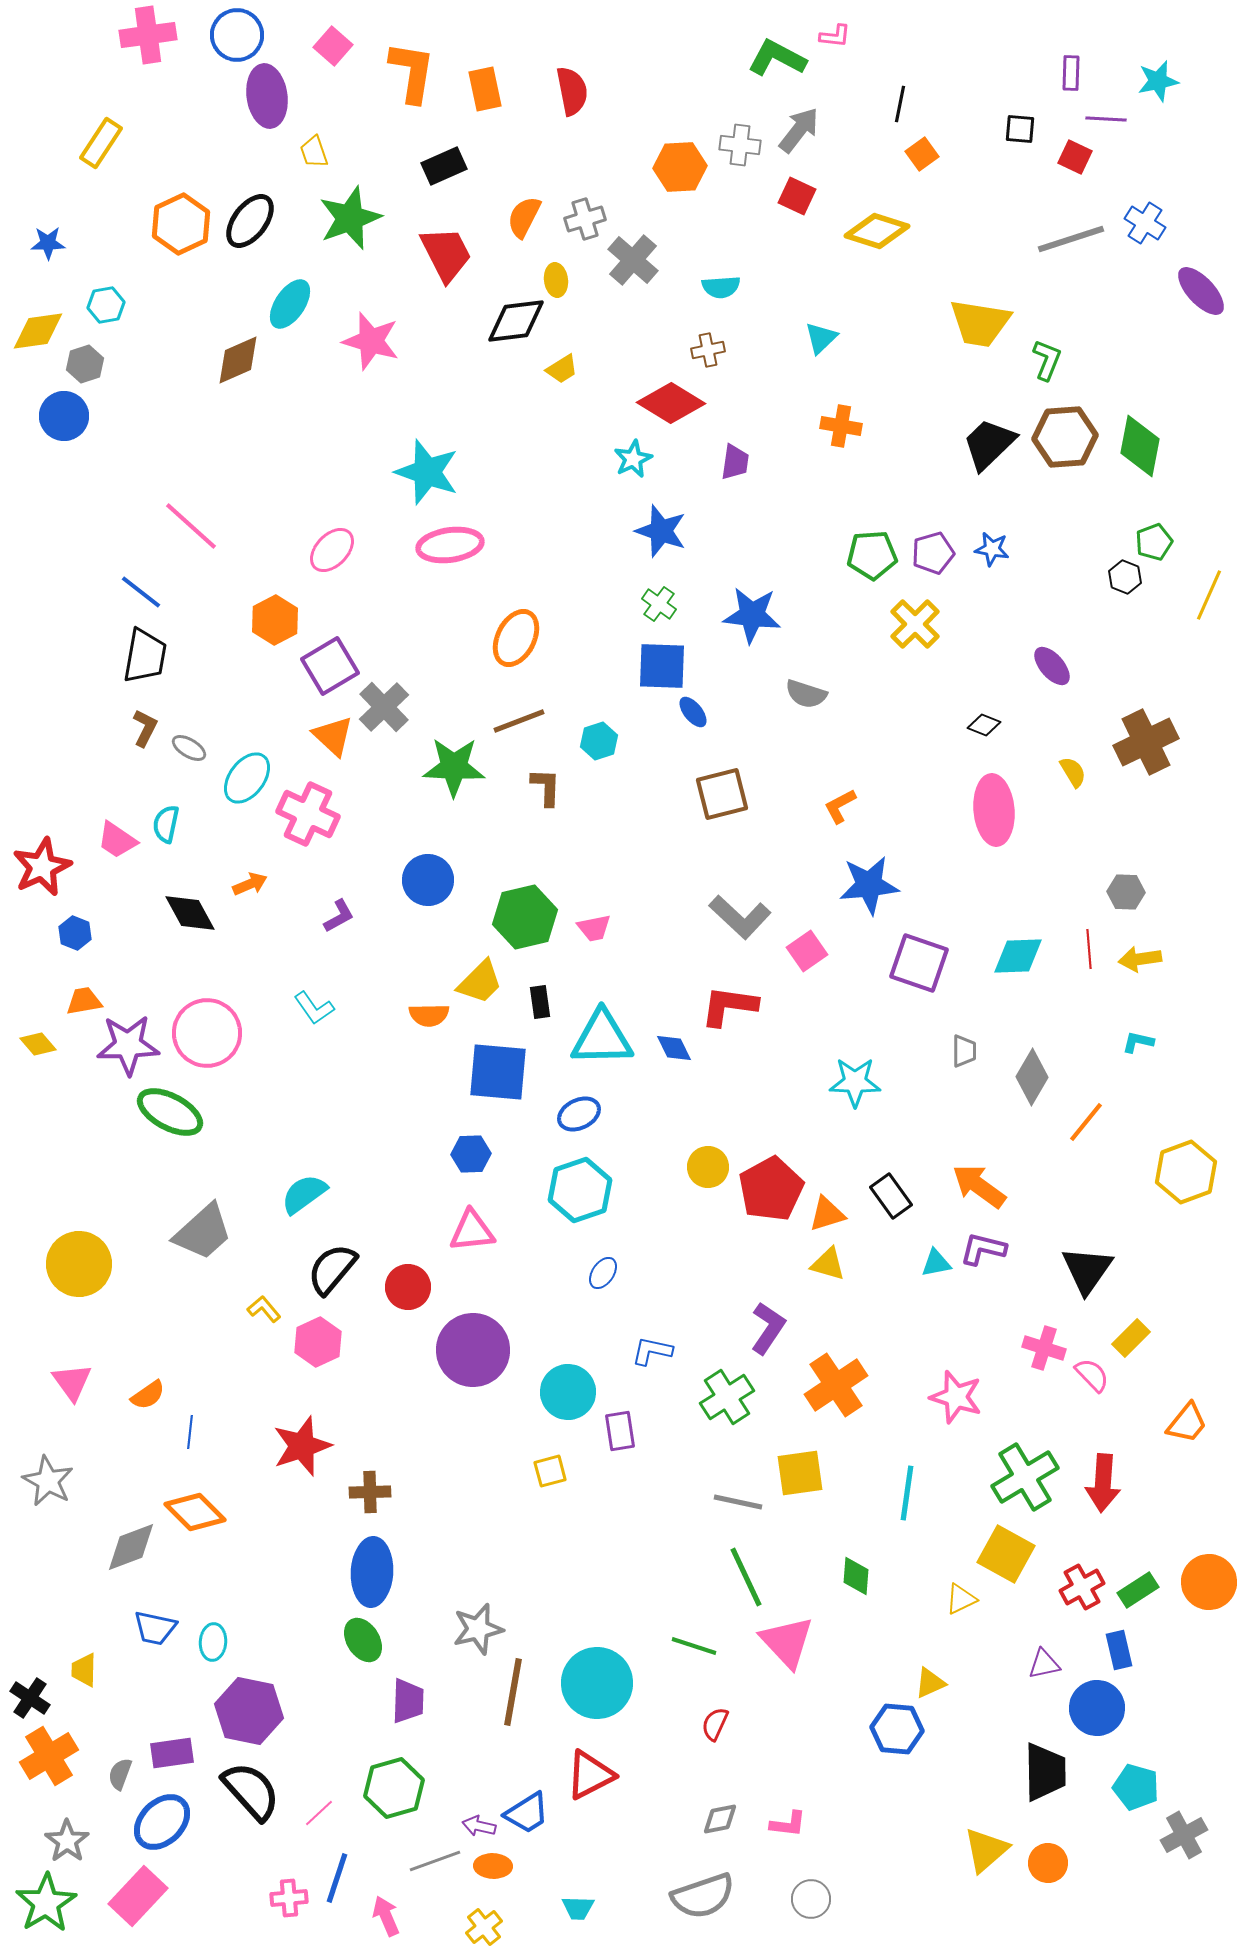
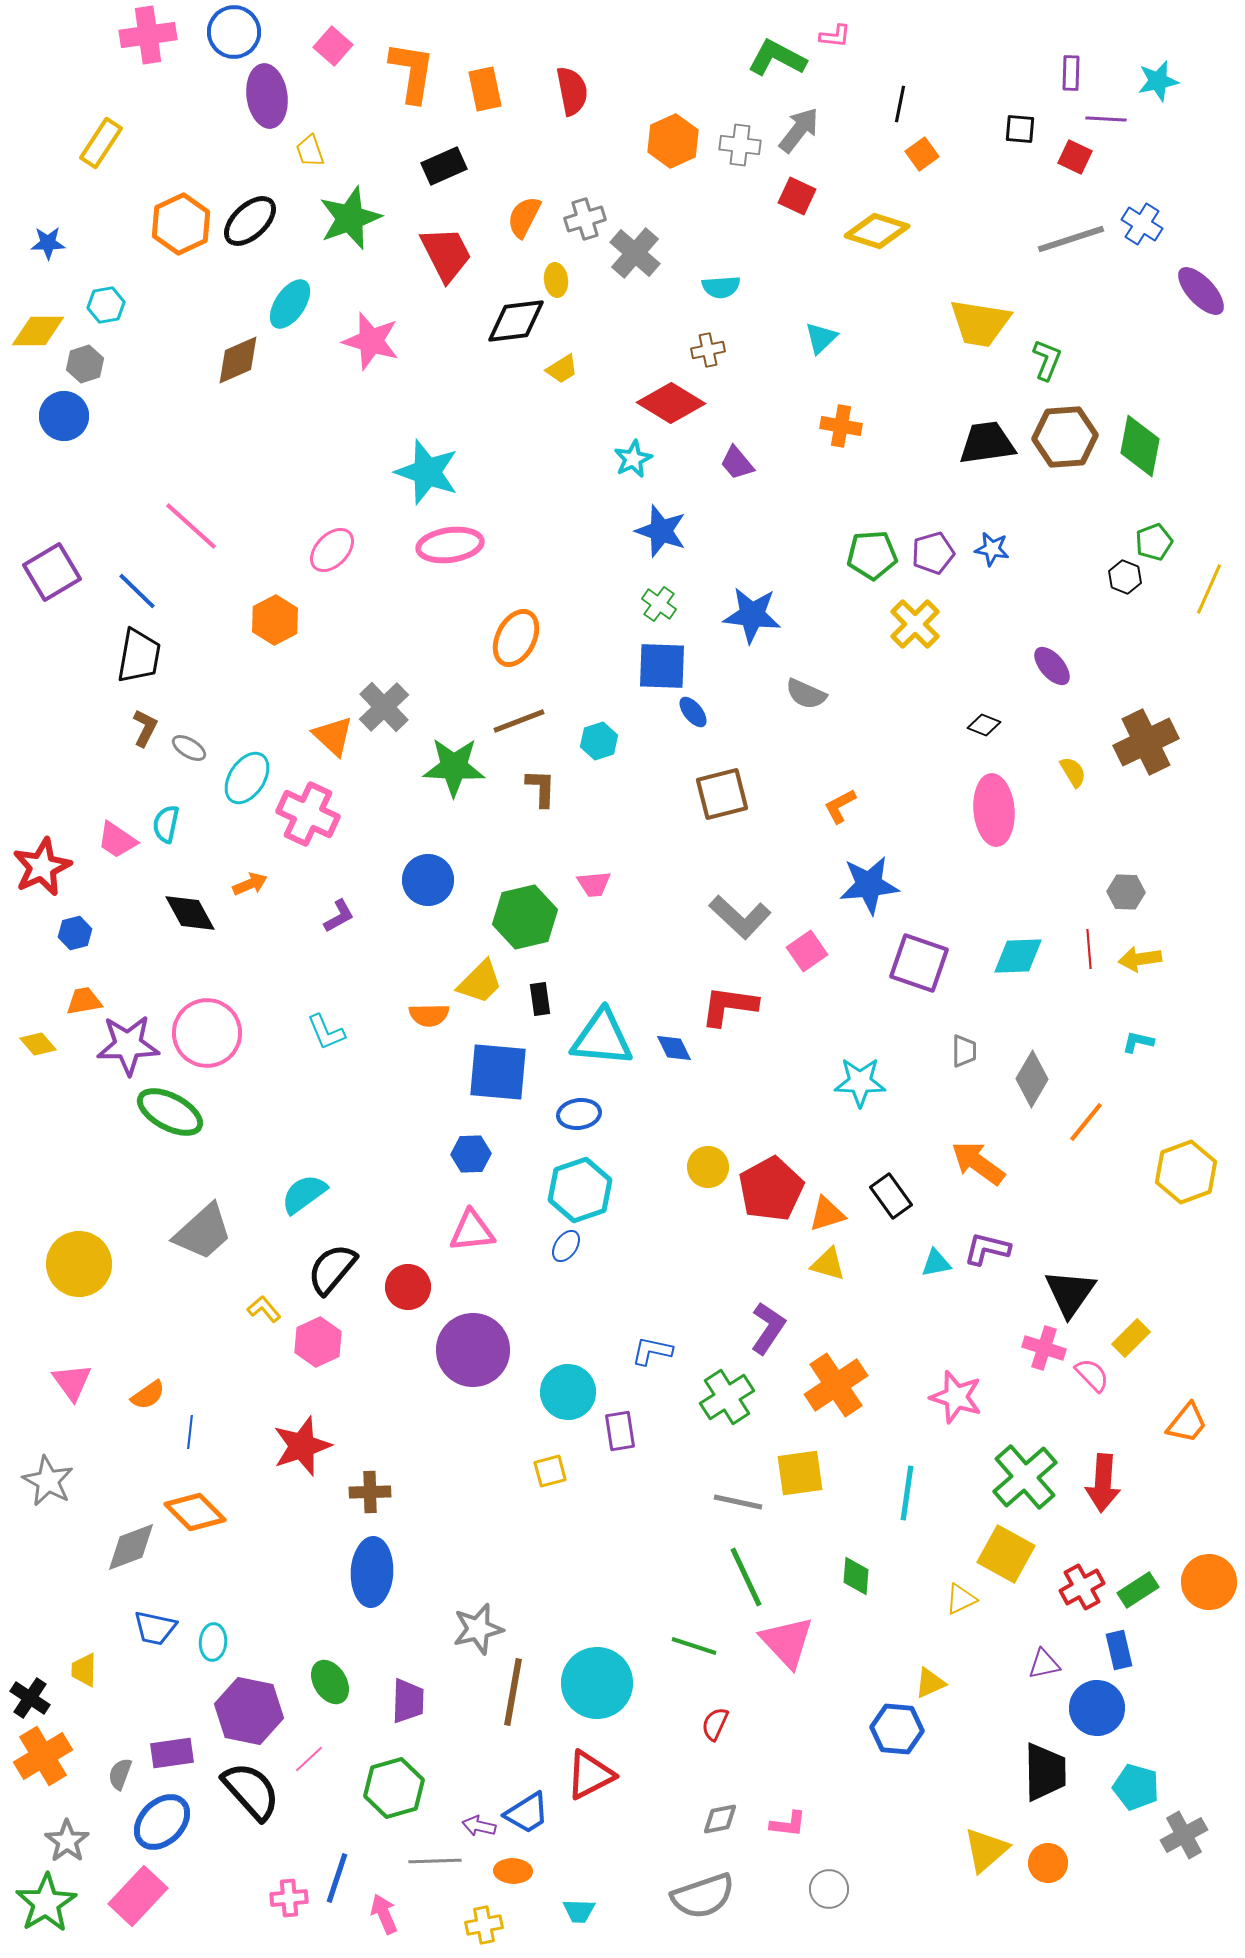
blue circle at (237, 35): moved 3 px left, 3 px up
yellow trapezoid at (314, 152): moved 4 px left, 1 px up
orange hexagon at (680, 167): moved 7 px left, 26 px up; rotated 21 degrees counterclockwise
black ellipse at (250, 221): rotated 10 degrees clockwise
blue cross at (1145, 223): moved 3 px left, 1 px down
gray cross at (633, 260): moved 2 px right, 7 px up
yellow diamond at (38, 331): rotated 8 degrees clockwise
black trapezoid at (989, 444): moved 2 px left, 1 px up; rotated 36 degrees clockwise
purple trapezoid at (735, 462): moved 2 px right, 1 px down; rotated 132 degrees clockwise
blue line at (141, 592): moved 4 px left, 1 px up; rotated 6 degrees clockwise
yellow line at (1209, 595): moved 6 px up
black trapezoid at (145, 656): moved 6 px left
purple square at (330, 666): moved 278 px left, 94 px up
gray semicircle at (806, 694): rotated 6 degrees clockwise
cyan ellipse at (247, 778): rotated 4 degrees counterclockwise
brown L-shape at (546, 787): moved 5 px left, 1 px down
pink trapezoid at (594, 928): moved 44 px up; rotated 6 degrees clockwise
blue hexagon at (75, 933): rotated 24 degrees clockwise
black rectangle at (540, 1002): moved 3 px up
cyan L-shape at (314, 1008): moved 12 px right, 24 px down; rotated 12 degrees clockwise
cyan triangle at (602, 1038): rotated 6 degrees clockwise
gray diamond at (1032, 1077): moved 2 px down
cyan star at (855, 1082): moved 5 px right
blue ellipse at (579, 1114): rotated 18 degrees clockwise
orange arrow at (979, 1186): moved 1 px left, 23 px up
purple L-shape at (983, 1249): moved 4 px right
black triangle at (1087, 1270): moved 17 px left, 23 px down
blue ellipse at (603, 1273): moved 37 px left, 27 px up
green cross at (1025, 1477): rotated 10 degrees counterclockwise
green ellipse at (363, 1640): moved 33 px left, 42 px down
orange cross at (49, 1756): moved 6 px left
pink line at (319, 1813): moved 10 px left, 54 px up
gray line at (435, 1861): rotated 18 degrees clockwise
orange ellipse at (493, 1866): moved 20 px right, 5 px down
gray circle at (811, 1899): moved 18 px right, 10 px up
cyan trapezoid at (578, 1908): moved 1 px right, 3 px down
pink arrow at (386, 1916): moved 2 px left, 2 px up
yellow cross at (484, 1927): moved 2 px up; rotated 27 degrees clockwise
